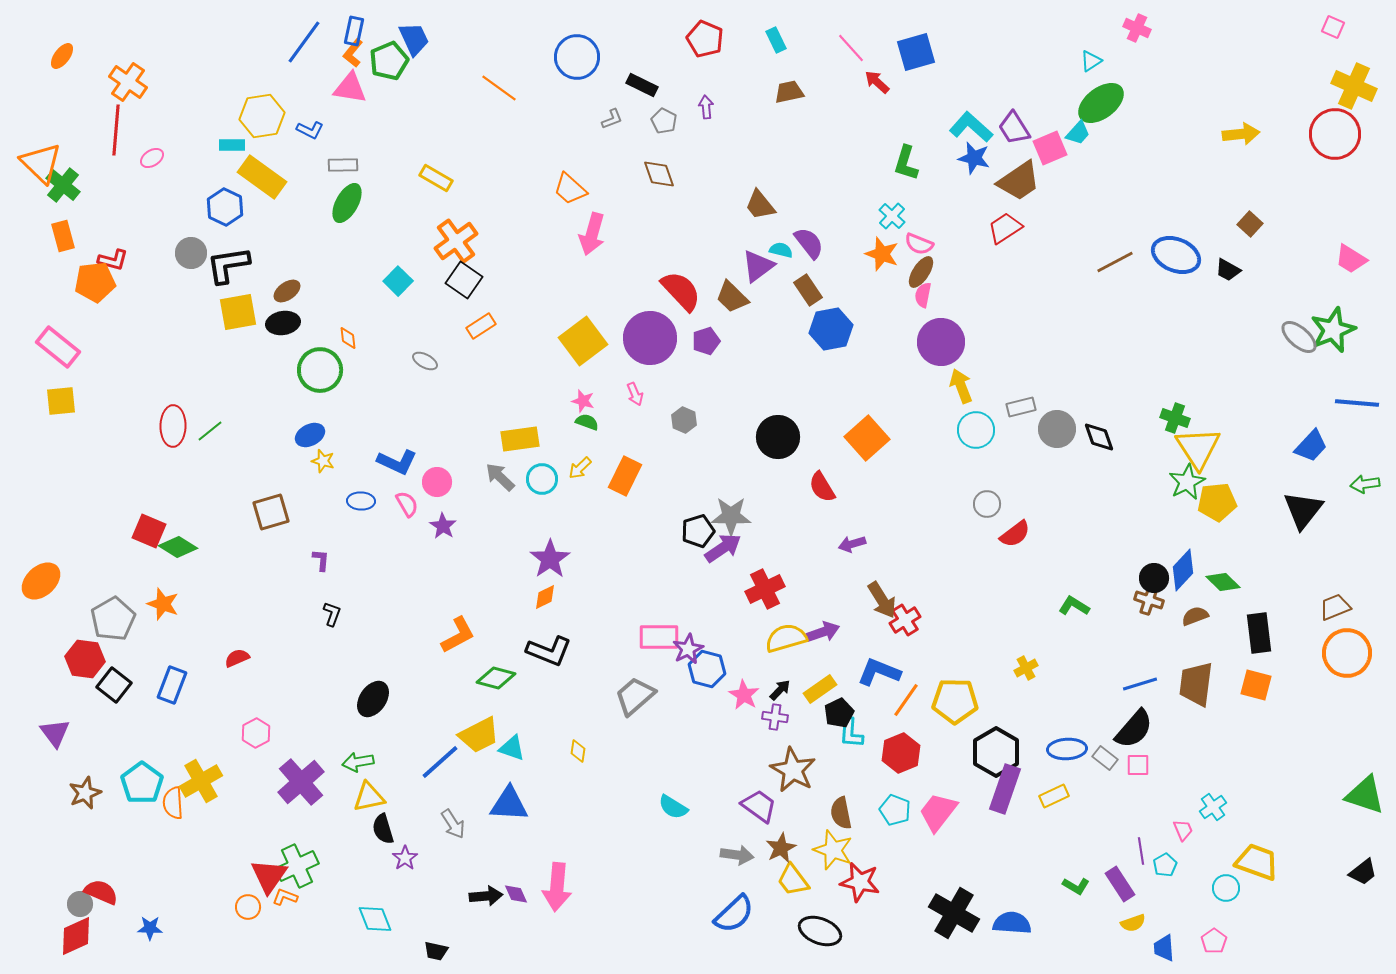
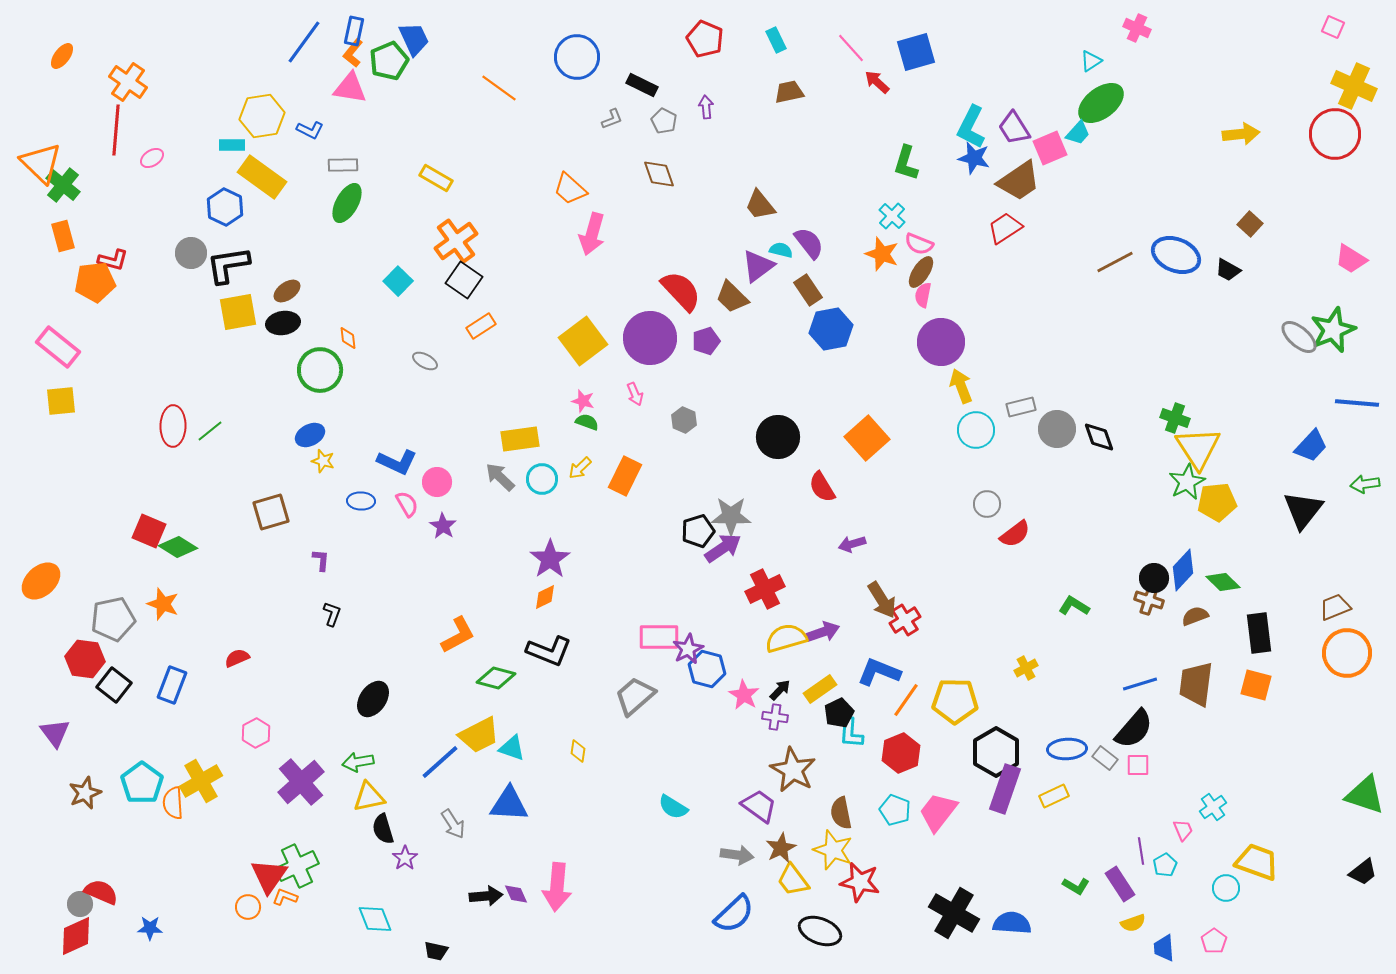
cyan L-shape at (971, 127): rotated 105 degrees counterclockwise
gray pentagon at (113, 619): rotated 18 degrees clockwise
